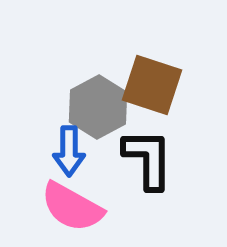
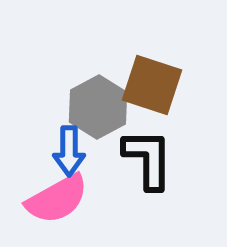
pink semicircle: moved 15 px left, 8 px up; rotated 58 degrees counterclockwise
